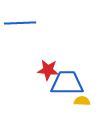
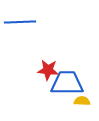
blue line: moved 1 px up
